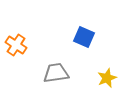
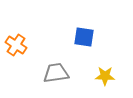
blue square: rotated 15 degrees counterclockwise
yellow star: moved 2 px left, 2 px up; rotated 24 degrees clockwise
